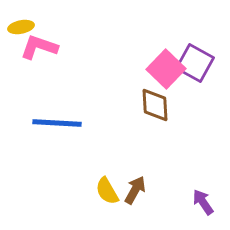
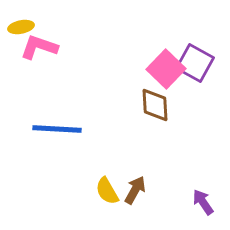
blue line: moved 6 px down
